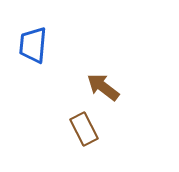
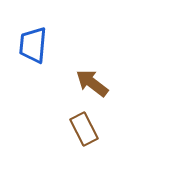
brown arrow: moved 11 px left, 4 px up
